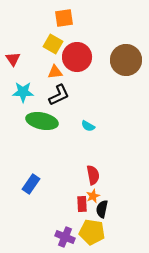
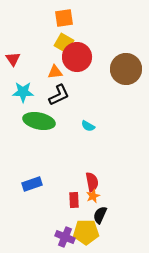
yellow square: moved 11 px right, 1 px up
brown circle: moved 9 px down
green ellipse: moved 3 px left
red semicircle: moved 1 px left, 7 px down
blue rectangle: moved 1 px right; rotated 36 degrees clockwise
red rectangle: moved 8 px left, 4 px up
black semicircle: moved 2 px left, 6 px down; rotated 12 degrees clockwise
yellow pentagon: moved 6 px left; rotated 10 degrees counterclockwise
